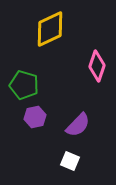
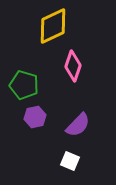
yellow diamond: moved 3 px right, 3 px up
pink diamond: moved 24 px left
